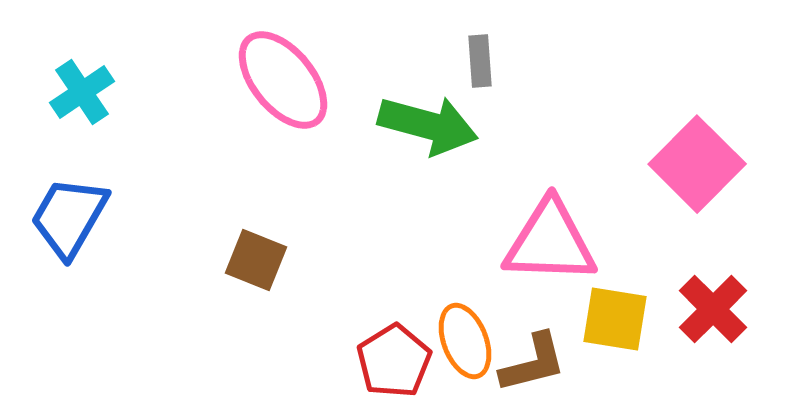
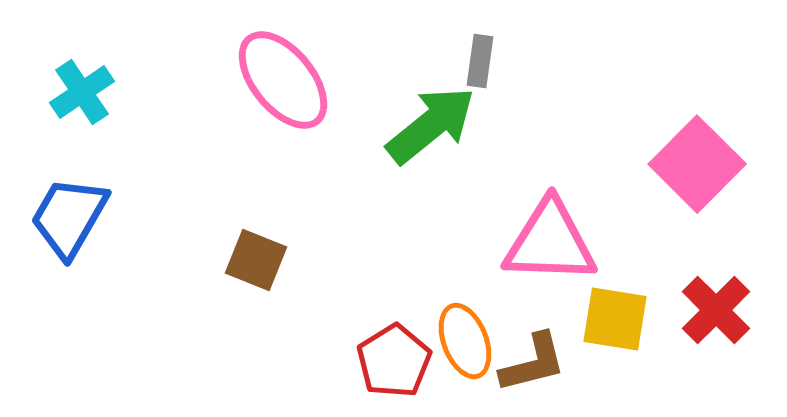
gray rectangle: rotated 12 degrees clockwise
green arrow: moved 3 px right; rotated 54 degrees counterclockwise
red cross: moved 3 px right, 1 px down
